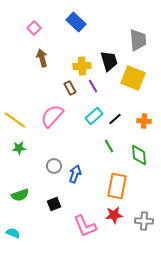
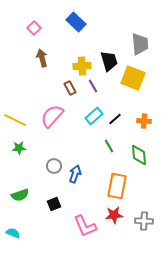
gray trapezoid: moved 2 px right, 4 px down
yellow line: rotated 10 degrees counterclockwise
